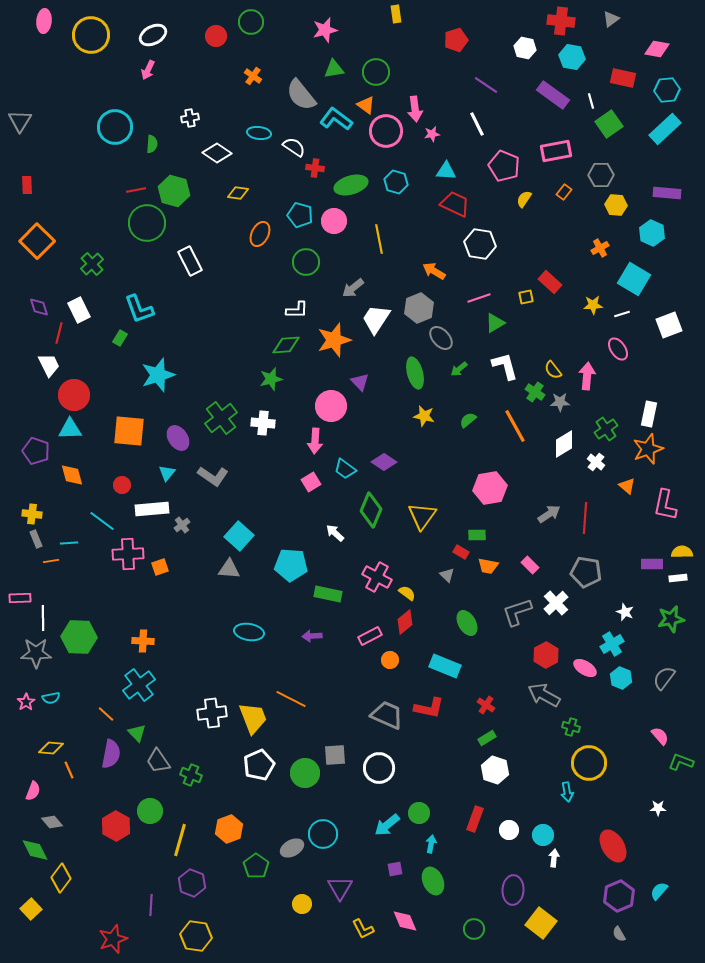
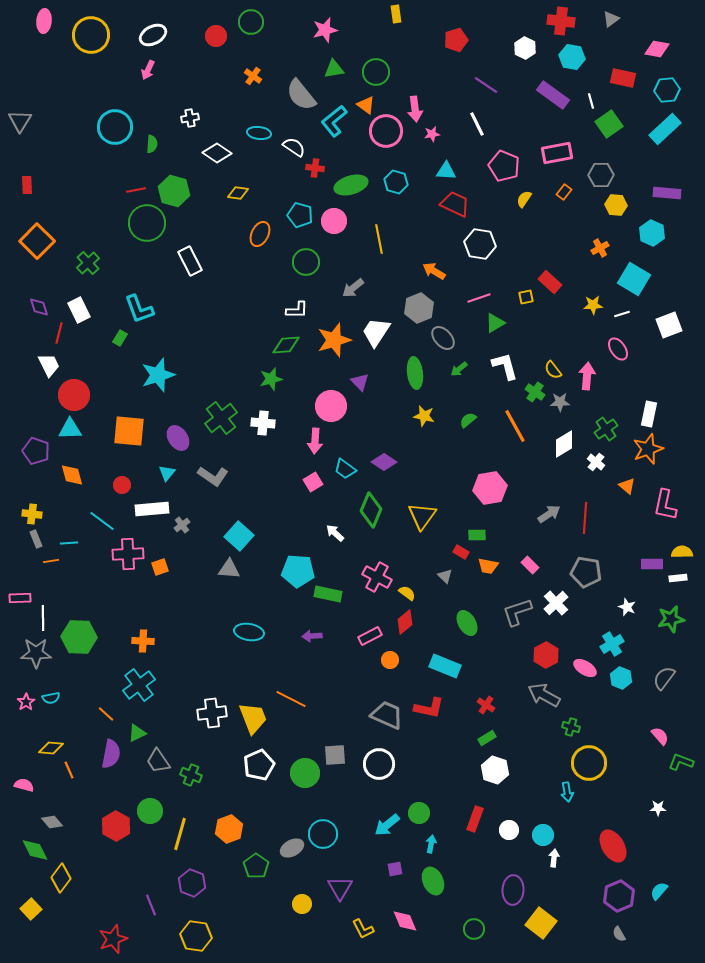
white hexagon at (525, 48): rotated 15 degrees clockwise
cyan L-shape at (336, 119): moved 2 px left, 2 px down; rotated 76 degrees counterclockwise
pink rectangle at (556, 151): moved 1 px right, 2 px down
green cross at (92, 264): moved 4 px left, 1 px up
white trapezoid at (376, 319): moved 13 px down
gray ellipse at (441, 338): moved 2 px right
green ellipse at (415, 373): rotated 8 degrees clockwise
pink square at (311, 482): moved 2 px right
cyan pentagon at (291, 565): moved 7 px right, 6 px down
gray triangle at (447, 575): moved 2 px left, 1 px down
white star at (625, 612): moved 2 px right, 5 px up
green triangle at (137, 733): rotated 48 degrees clockwise
white circle at (379, 768): moved 4 px up
pink semicircle at (33, 791): moved 9 px left, 6 px up; rotated 96 degrees counterclockwise
yellow line at (180, 840): moved 6 px up
purple line at (151, 905): rotated 25 degrees counterclockwise
